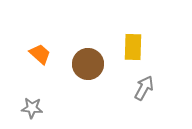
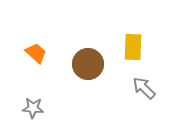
orange trapezoid: moved 4 px left, 1 px up
gray arrow: rotated 75 degrees counterclockwise
gray star: moved 1 px right
